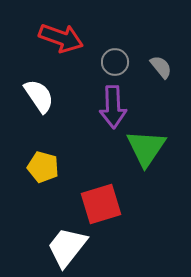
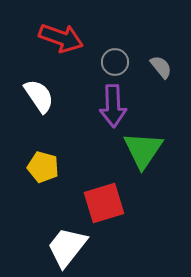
purple arrow: moved 1 px up
green triangle: moved 3 px left, 2 px down
red square: moved 3 px right, 1 px up
